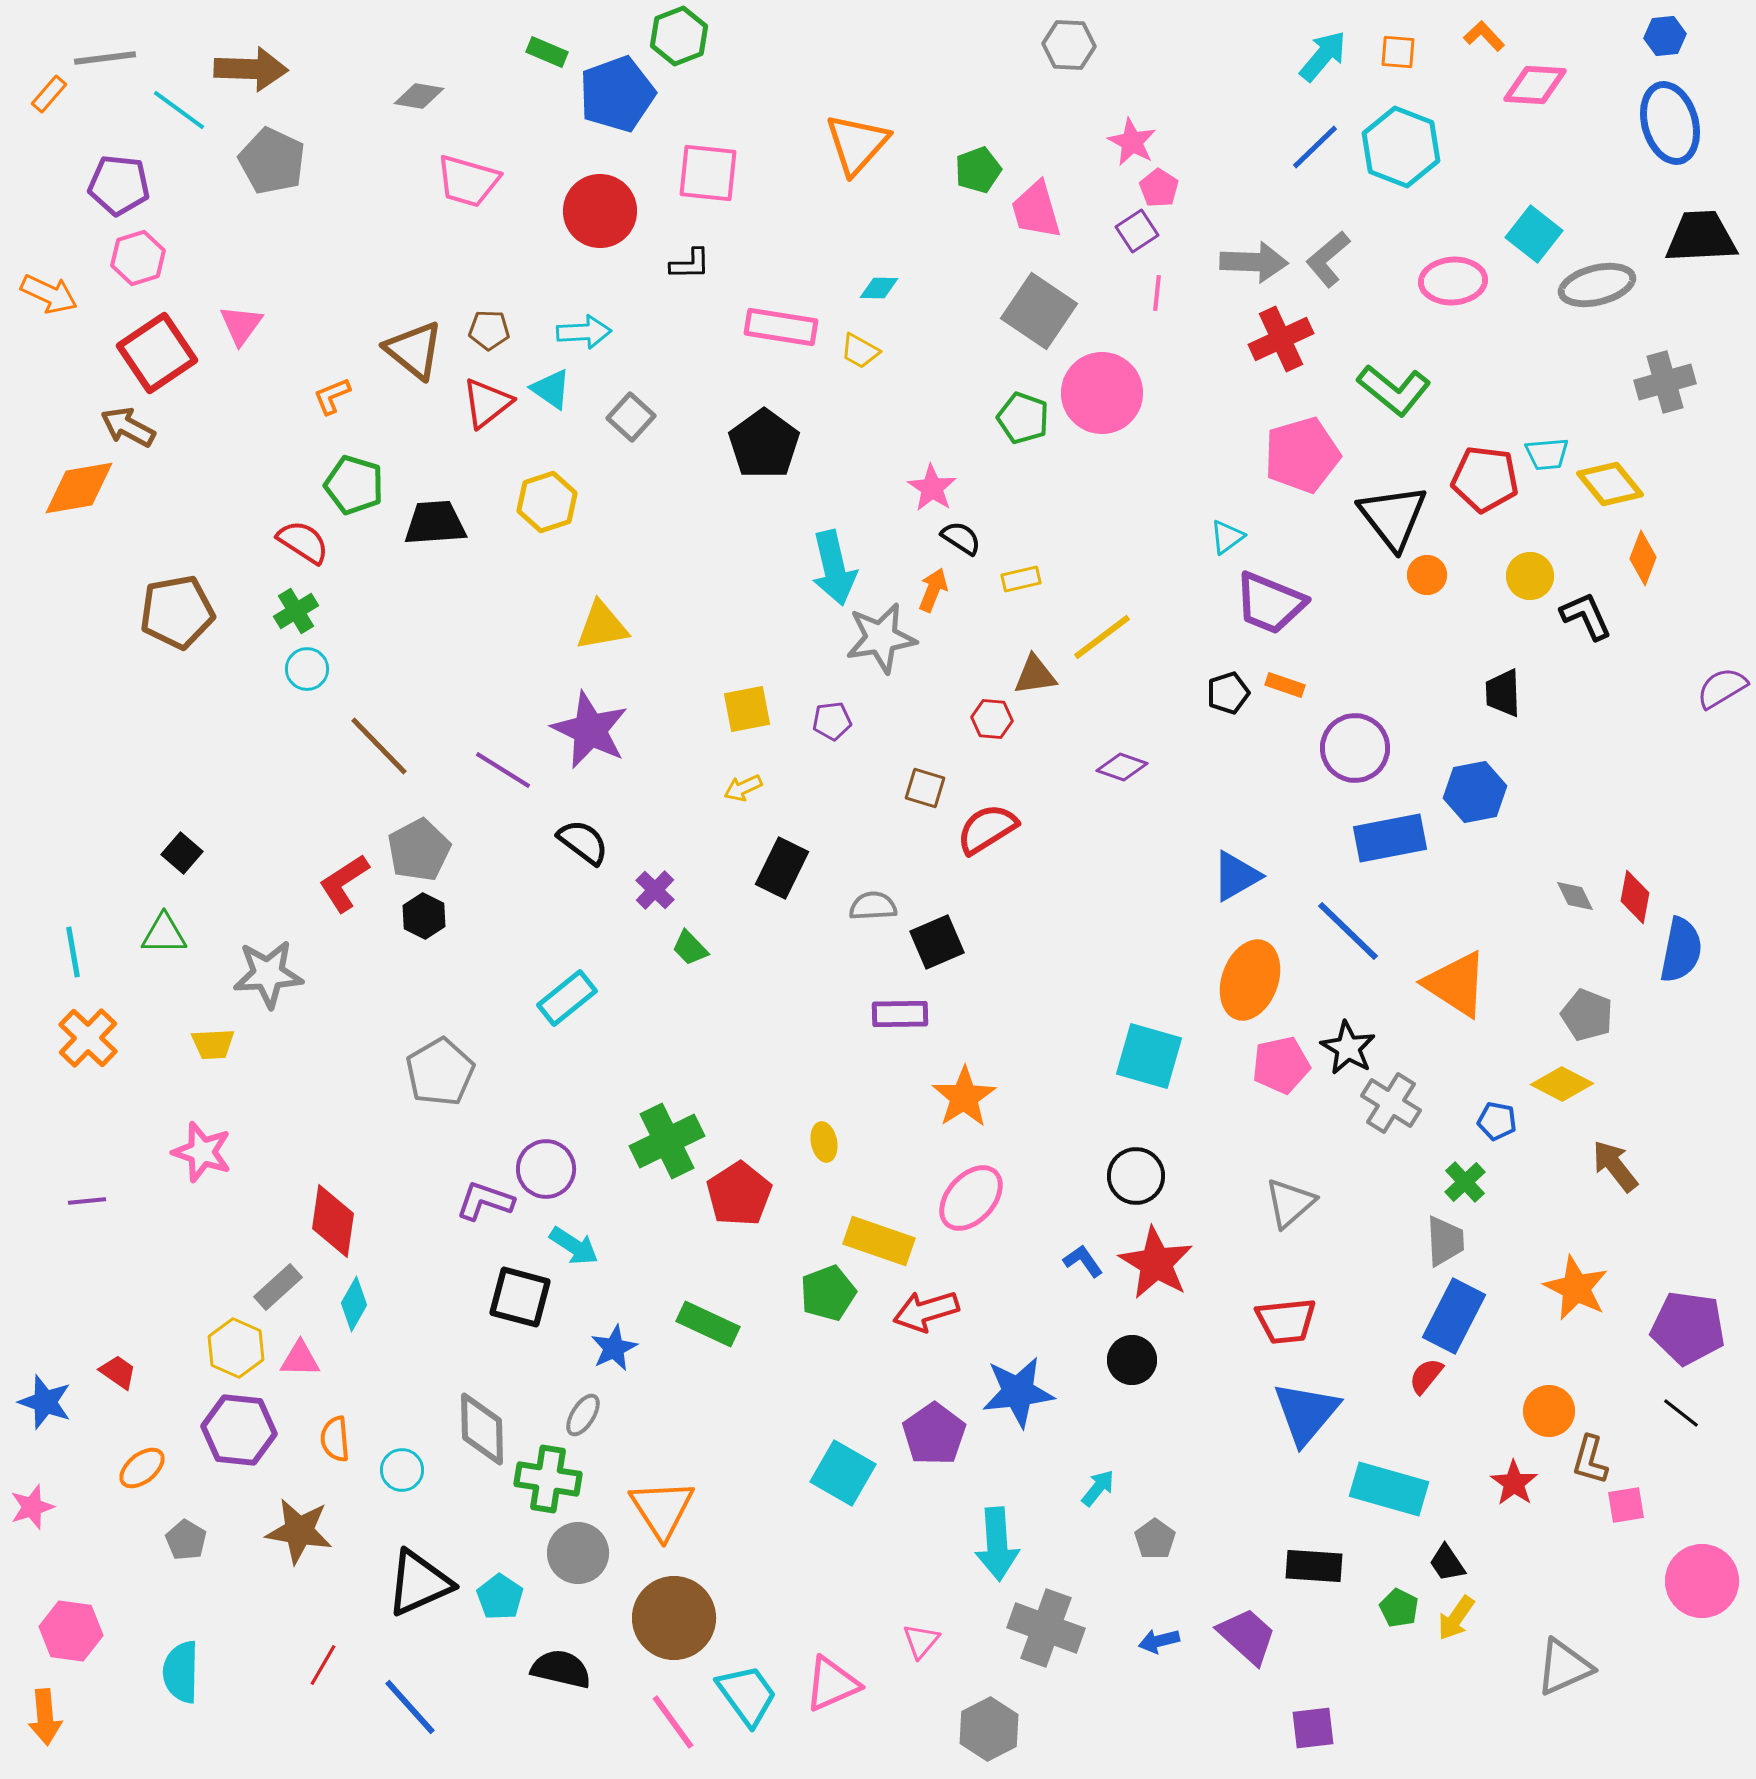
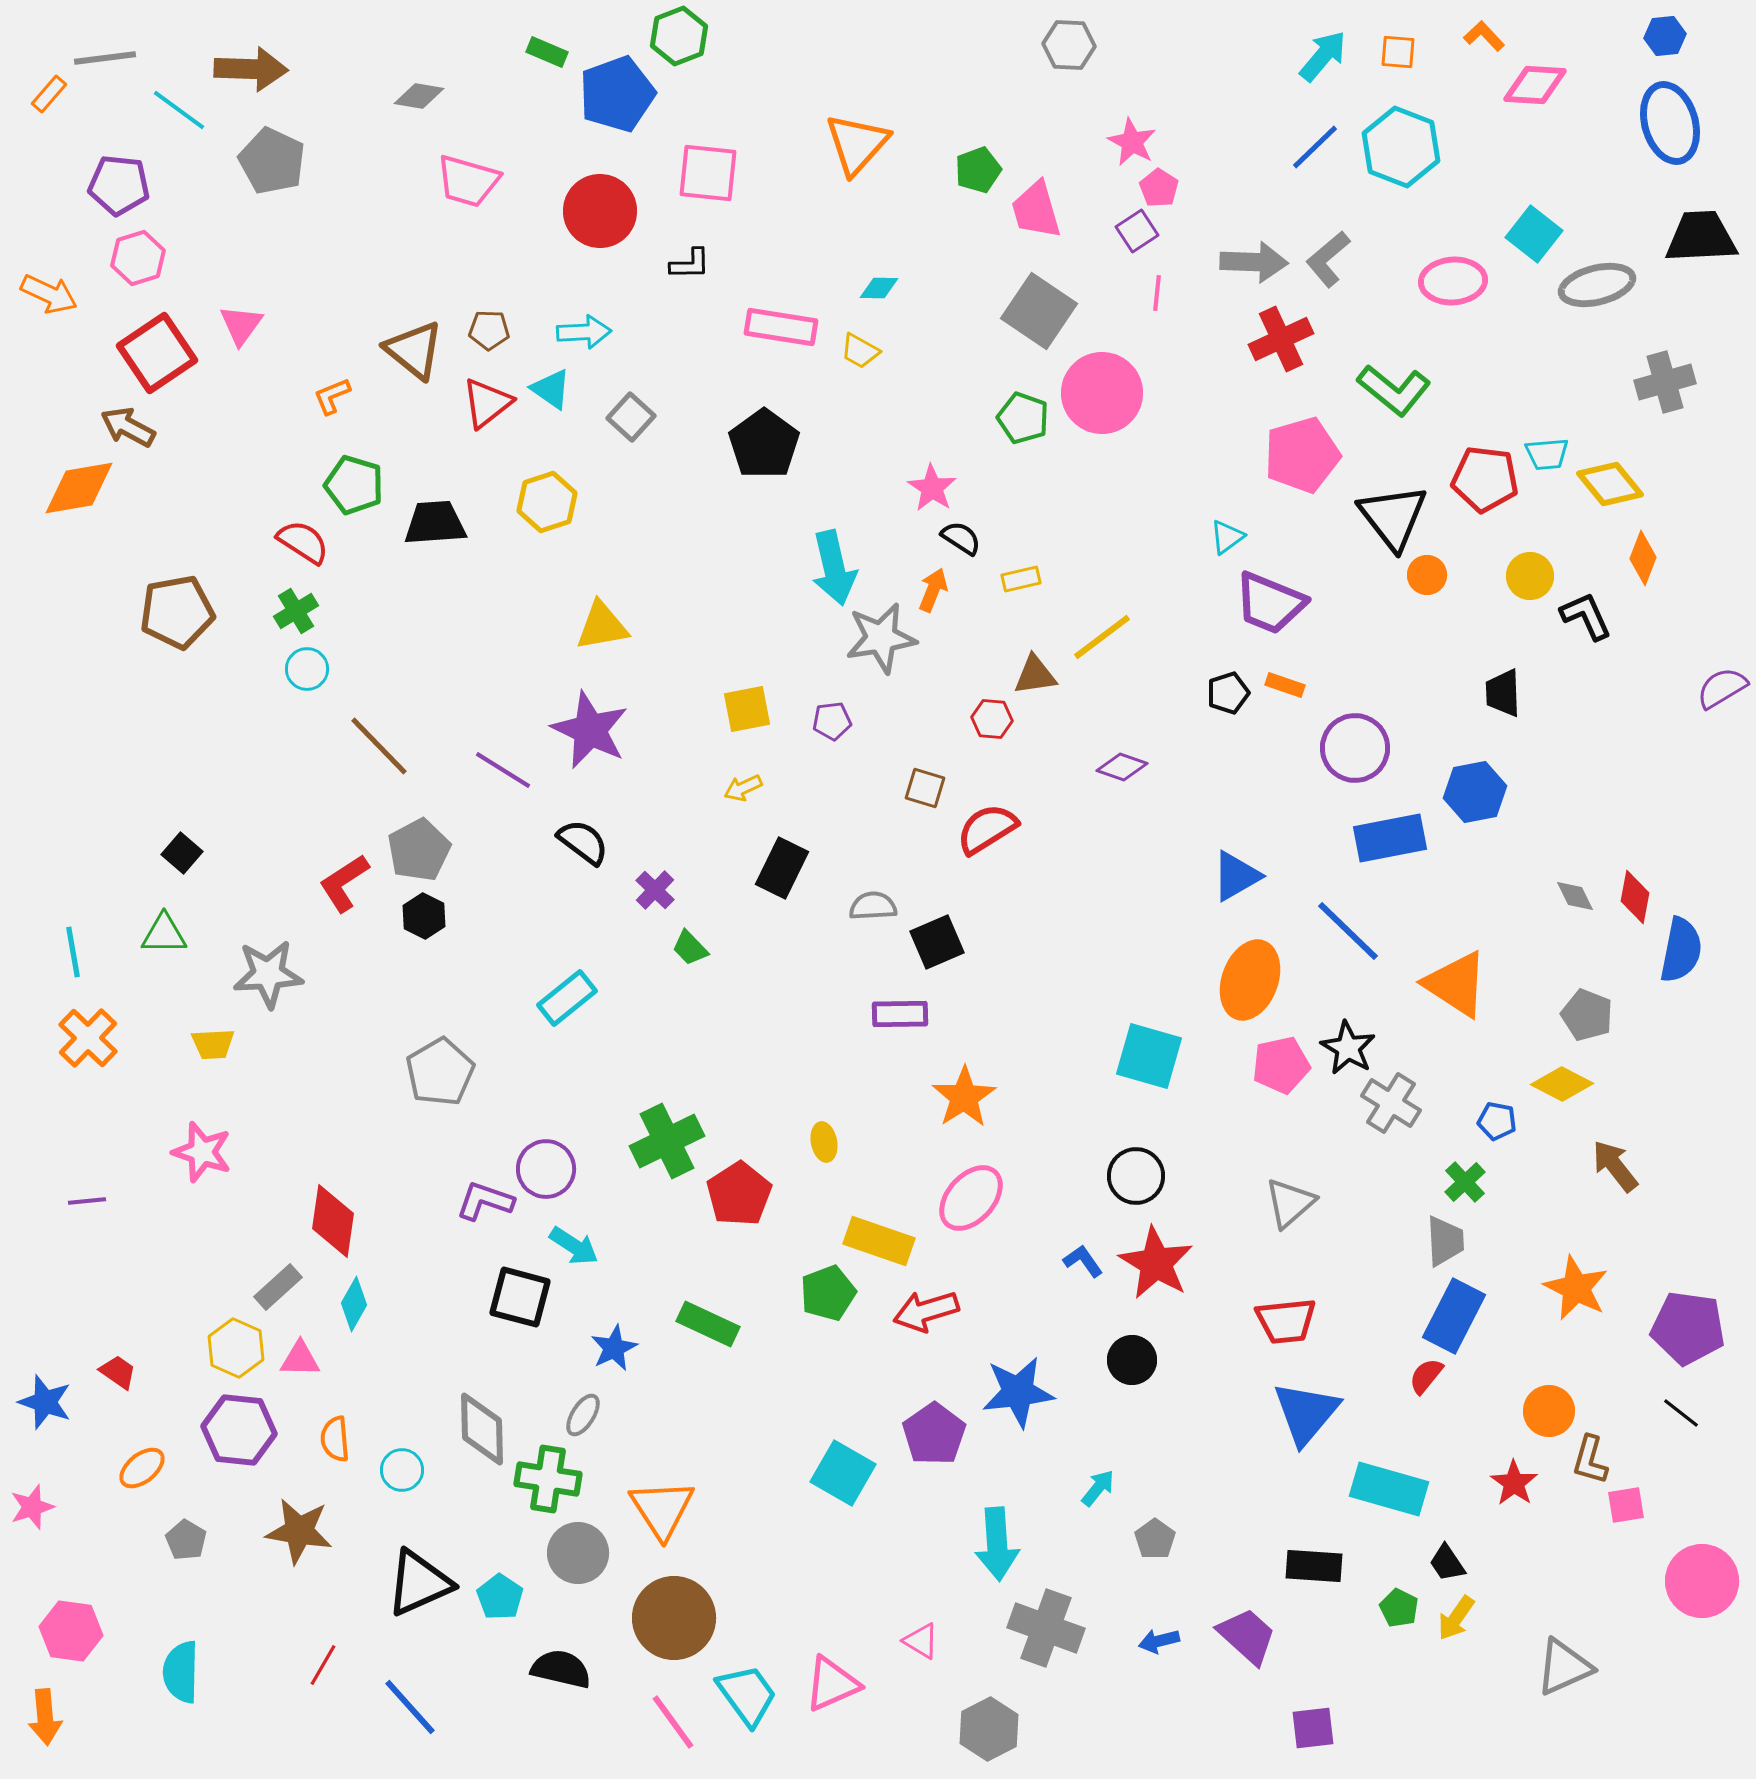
pink triangle at (921, 1641): rotated 39 degrees counterclockwise
